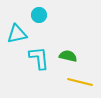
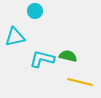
cyan circle: moved 4 px left, 4 px up
cyan triangle: moved 2 px left, 3 px down
cyan L-shape: moved 3 px right, 1 px down; rotated 70 degrees counterclockwise
